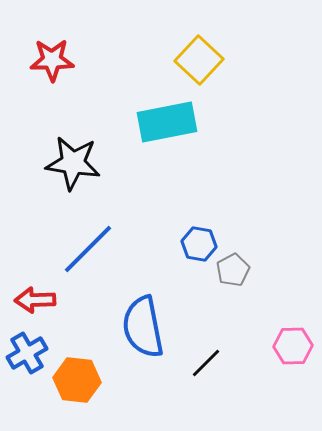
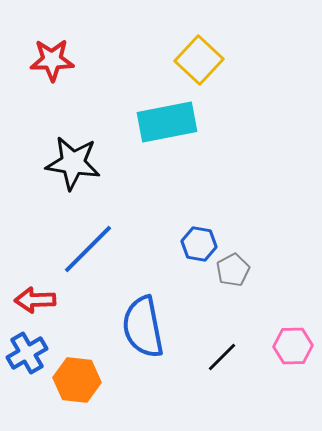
black line: moved 16 px right, 6 px up
